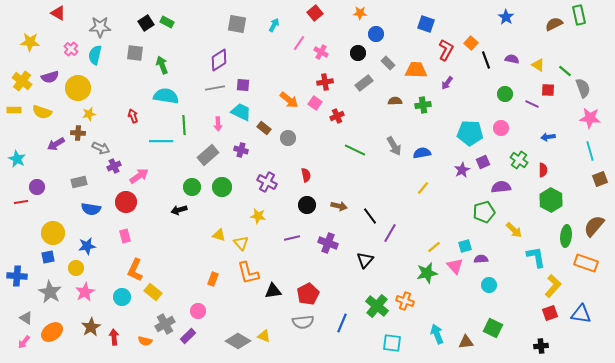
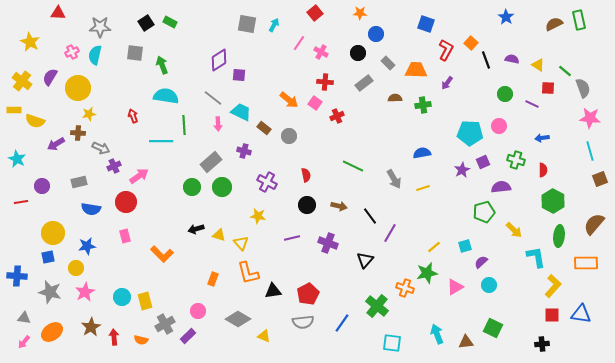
red triangle at (58, 13): rotated 28 degrees counterclockwise
green rectangle at (579, 15): moved 5 px down
green rectangle at (167, 22): moved 3 px right
gray square at (237, 24): moved 10 px right
yellow star at (30, 42): rotated 24 degrees clockwise
pink cross at (71, 49): moved 1 px right, 3 px down; rotated 24 degrees clockwise
purple semicircle at (50, 77): rotated 138 degrees clockwise
red cross at (325, 82): rotated 14 degrees clockwise
purple square at (243, 85): moved 4 px left, 10 px up
gray line at (215, 88): moved 2 px left, 10 px down; rotated 48 degrees clockwise
red square at (548, 90): moved 2 px up
brown semicircle at (395, 101): moved 3 px up
yellow semicircle at (42, 112): moved 7 px left, 9 px down
pink circle at (501, 128): moved 2 px left, 2 px up
blue arrow at (548, 137): moved 6 px left, 1 px down
gray circle at (288, 138): moved 1 px right, 2 px up
gray arrow at (394, 146): moved 33 px down
purple cross at (241, 150): moved 3 px right, 1 px down
green line at (355, 150): moved 2 px left, 16 px down
gray rectangle at (208, 155): moved 3 px right, 7 px down
green cross at (519, 160): moved 3 px left; rotated 18 degrees counterclockwise
purple circle at (37, 187): moved 5 px right, 1 px up
yellow line at (423, 188): rotated 32 degrees clockwise
green hexagon at (551, 200): moved 2 px right, 1 px down
black arrow at (179, 210): moved 17 px right, 19 px down
brown semicircle at (594, 226): moved 2 px up
green ellipse at (566, 236): moved 7 px left
purple semicircle at (481, 259): moved 3 px down; rotated 40 degrees counterclockwise
orange rectangle at (586, 263): rotated 20 degrees counterclockwise
pink triangle at (455, 266): moved 21 px down; rotated 42 degrees clockwise
orange L-shape at (135, 270): moved 27 px right, 16 px up; rotated 70 degrees counterclockwise
gray star at (50, 292): rotated 15 degrees counterclockwise
yellow rectangle at (153, 292): moved 8 px left, 9 px down; rotated 36 degrees clockwise
orange cross at (405, 301): moved 13 px up
red square at (550, 313): moved 2 px right, 2 px down; rotated 21 degrees clockwise
gray triangle at (26, 318): moved 2 px left; rotated 24 degrees counterclockwise
blue line at (342, 323): rotated 12 degrees clockwise
orange semicircle at (145, 341): moved 4 px left, 1 px up
gray diamond at (238, 341): moved 22 px up
black cross at (541, 346): moved 1 px right, 2 px up
